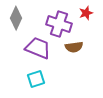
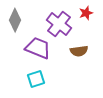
gray diamond: moved 1 px left, 2 px down
purple cross: rotated 20 degrees clockwise
brown semicircle: moved 5 px right, 4 px down
